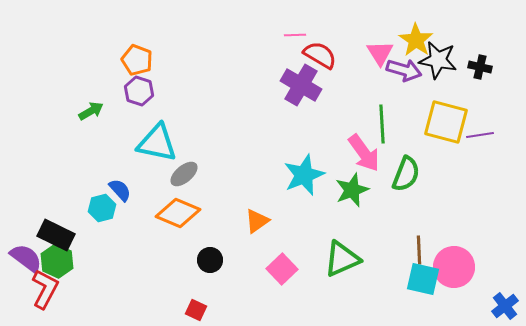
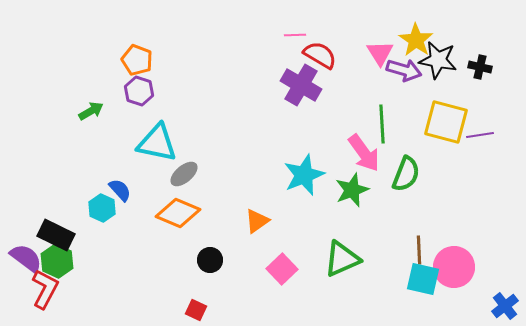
cyan hexagon: rotated 20 degrees counterclockwise
